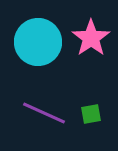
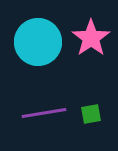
purple line: rotated 33 degrees counterclockwise
